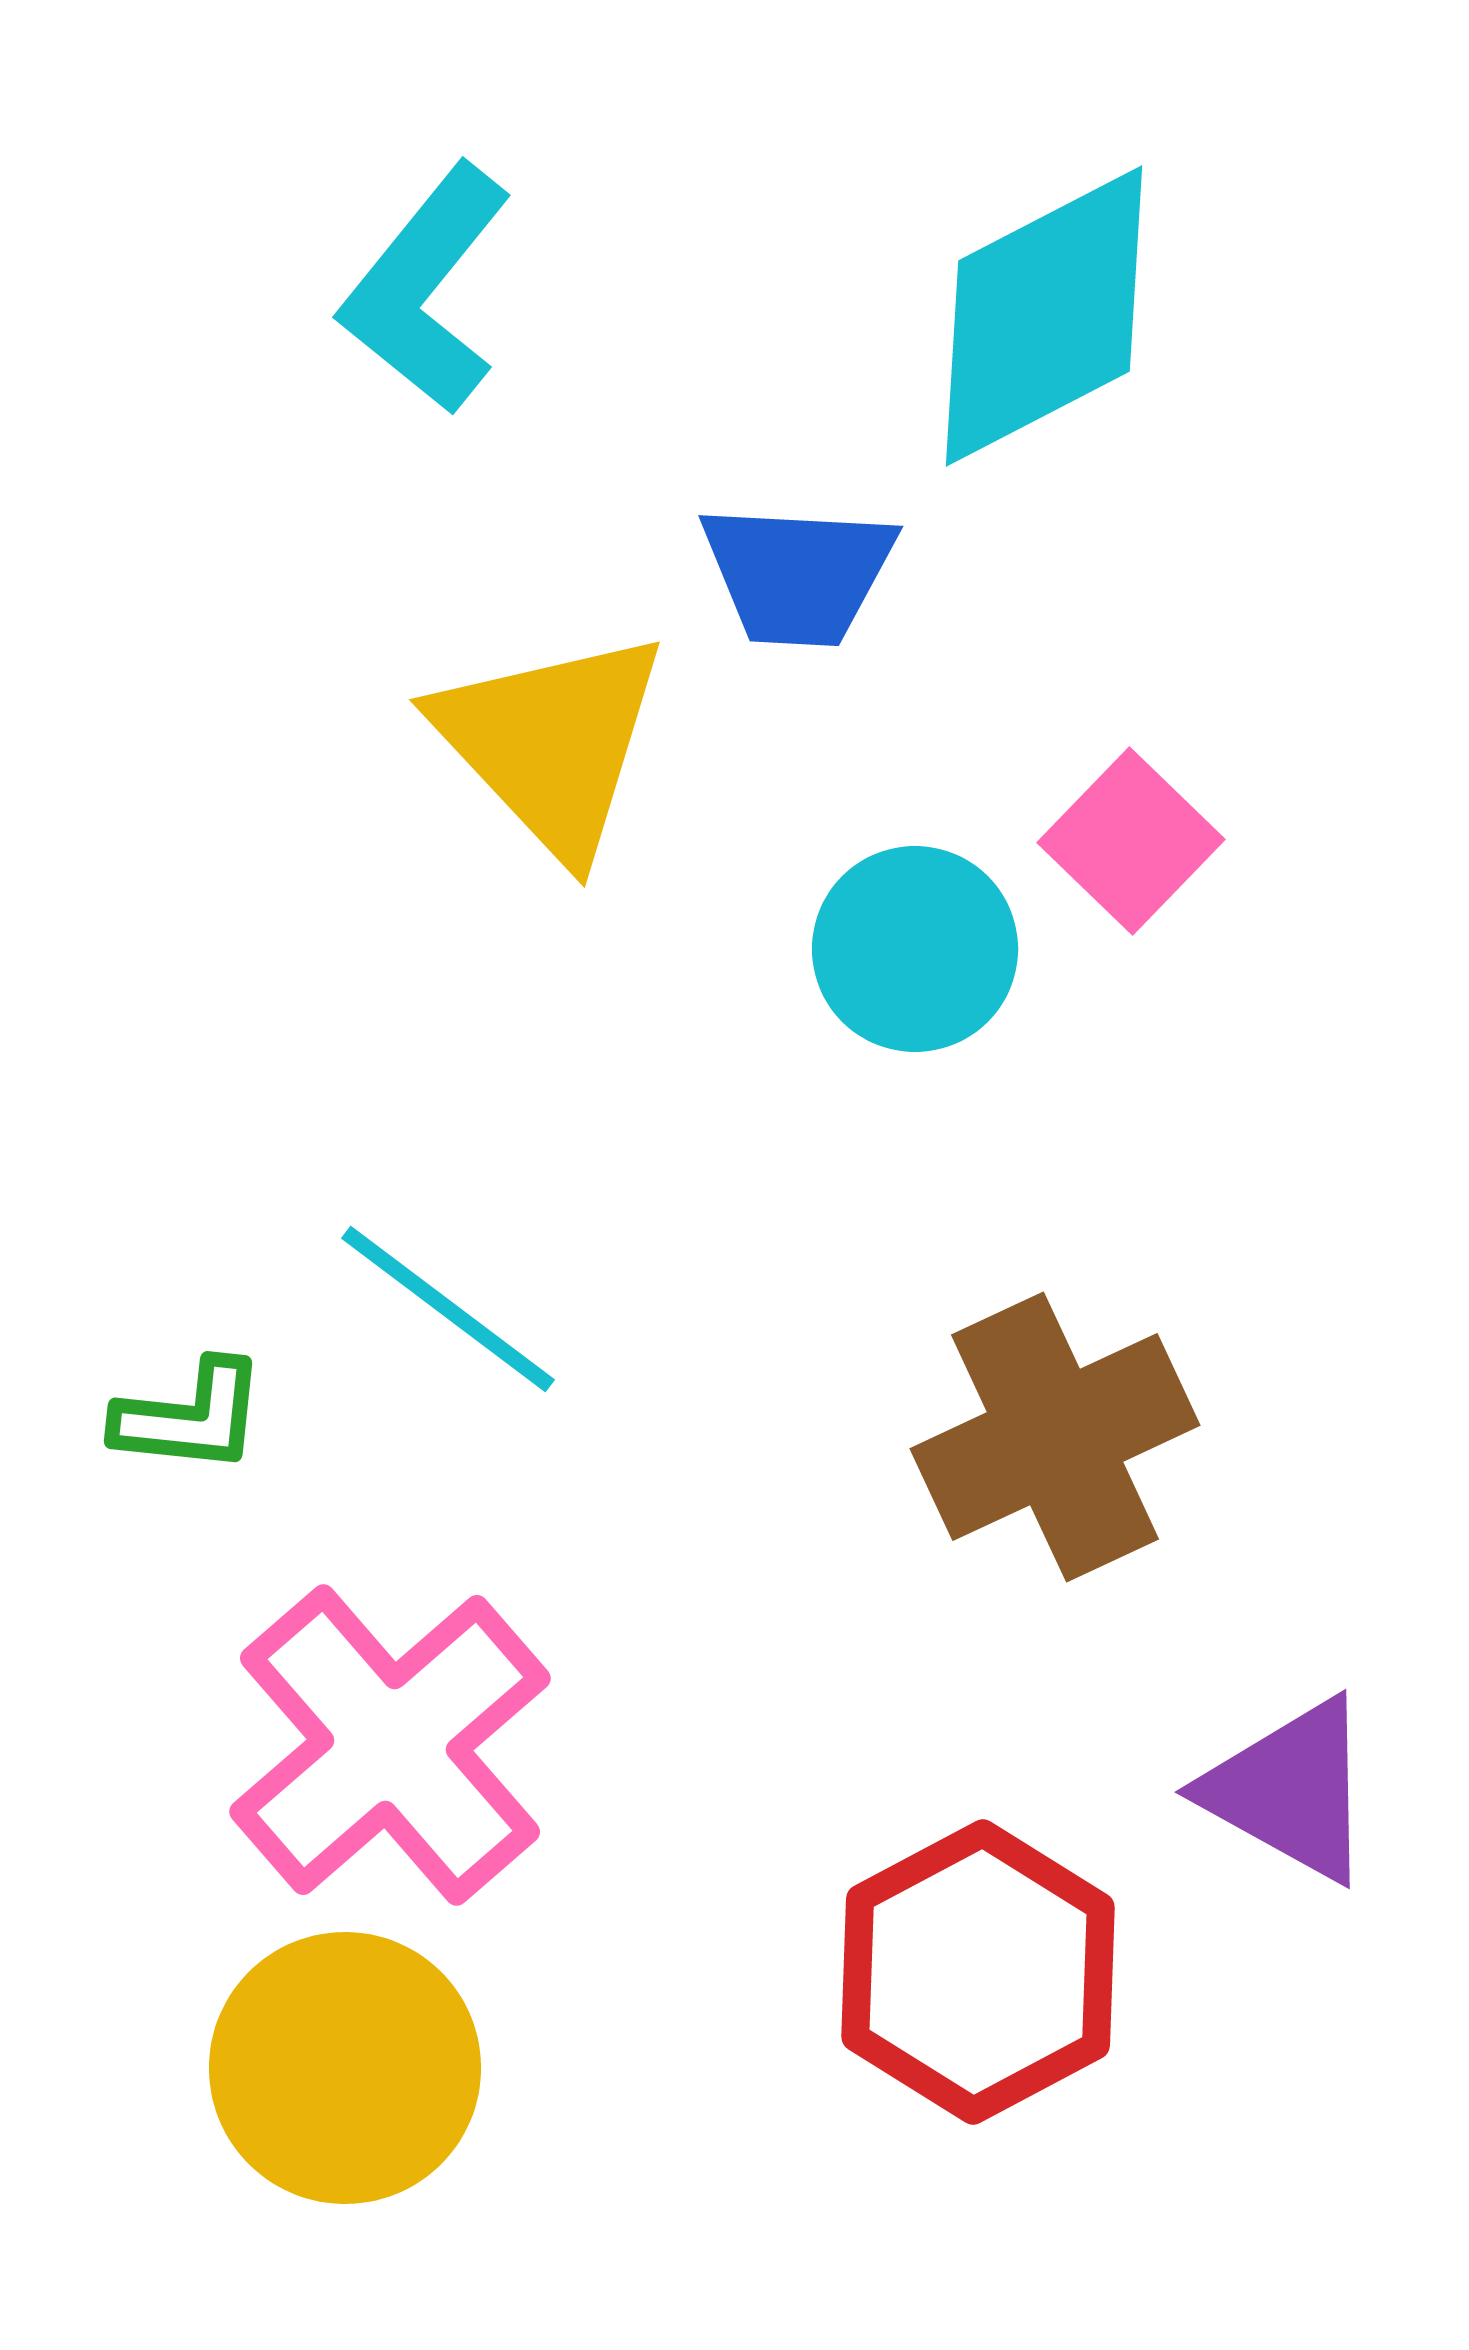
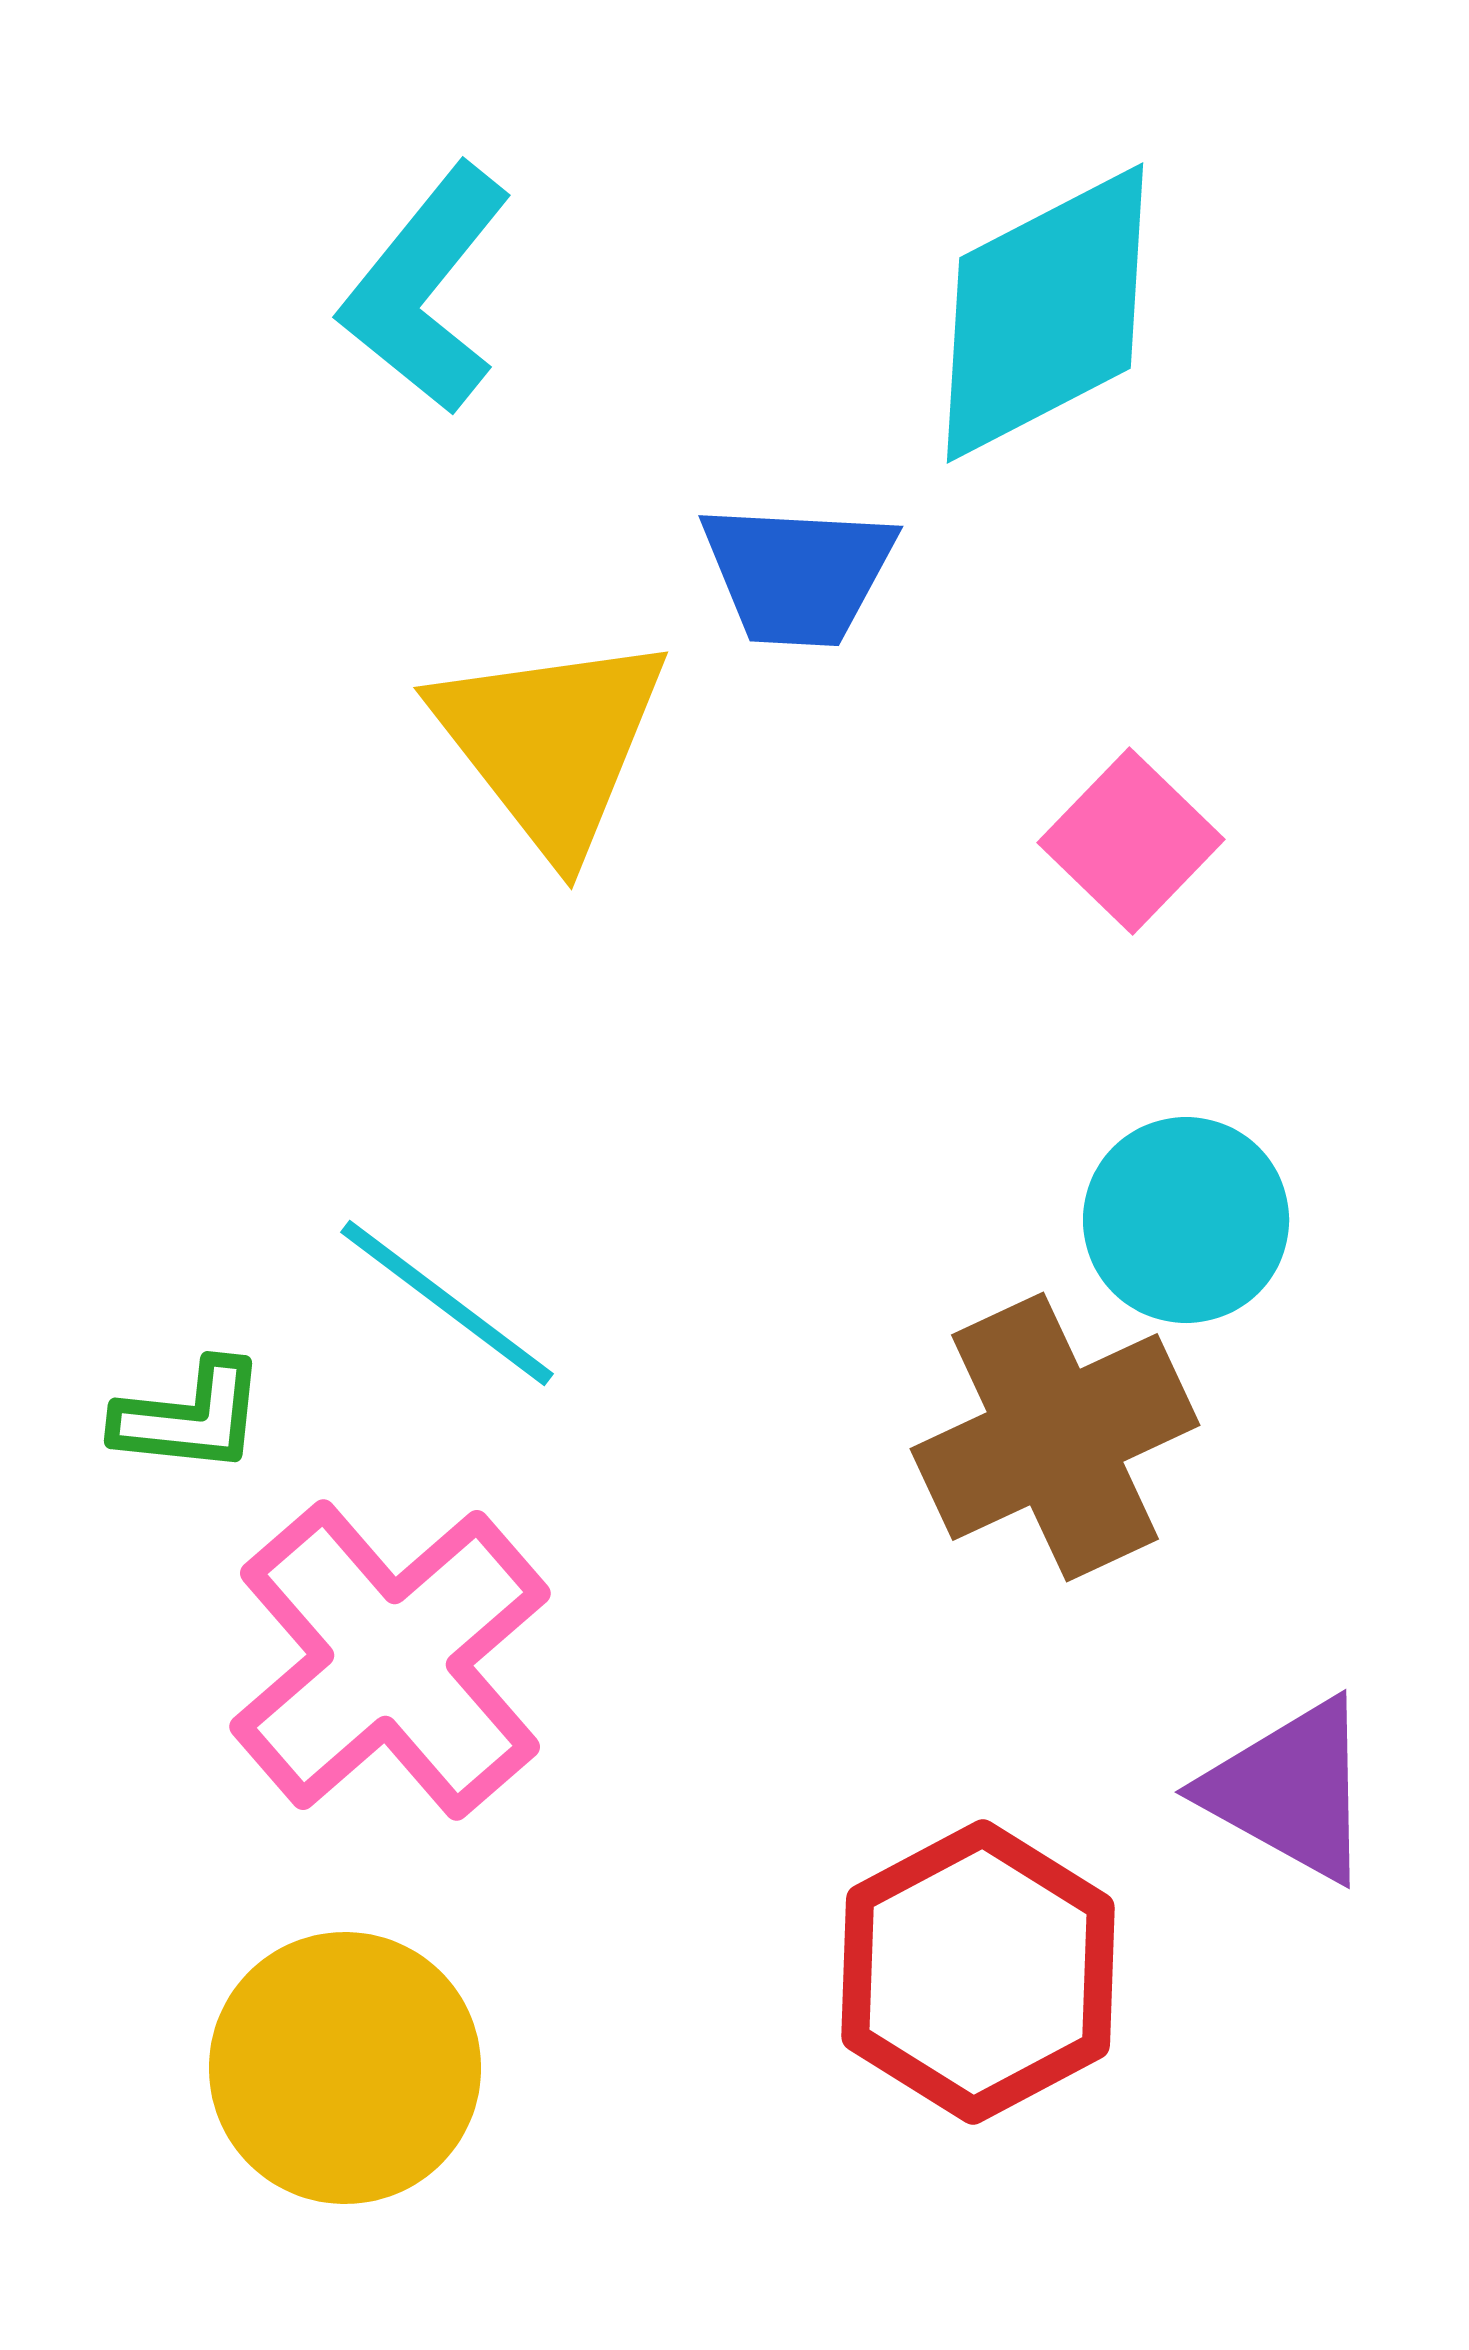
cyan diamond: moved 1 px right, 3 px up
yellow triangle: rotated 5 degrees clockwise
cyan circle: moved 271 px right, 271 px down
cyan line: moved 1 px left, 6 px up
pink cross: moved 85 px up
